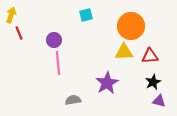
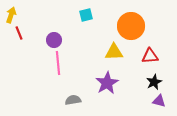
yellow triangle: moved 10 px left
black star: moved 1 px right
